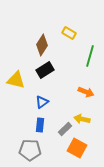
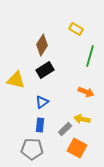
yellow rectangle: moved 7 px right, 4 px up
gray pentagon: moved 2 px right, 1 px up
